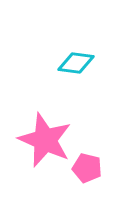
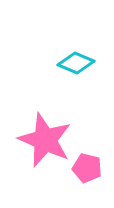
cyan diamond: rotated 15 degrees clockwise
